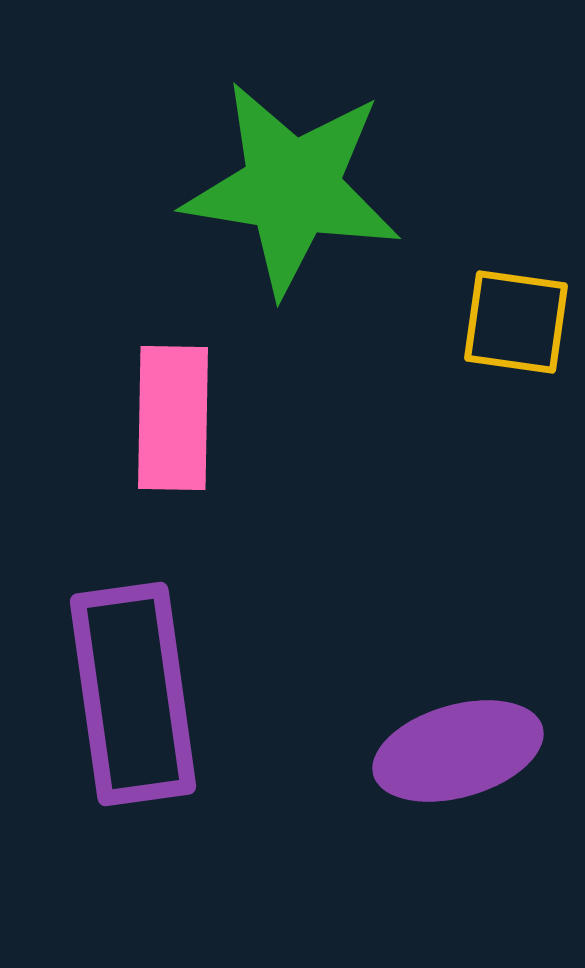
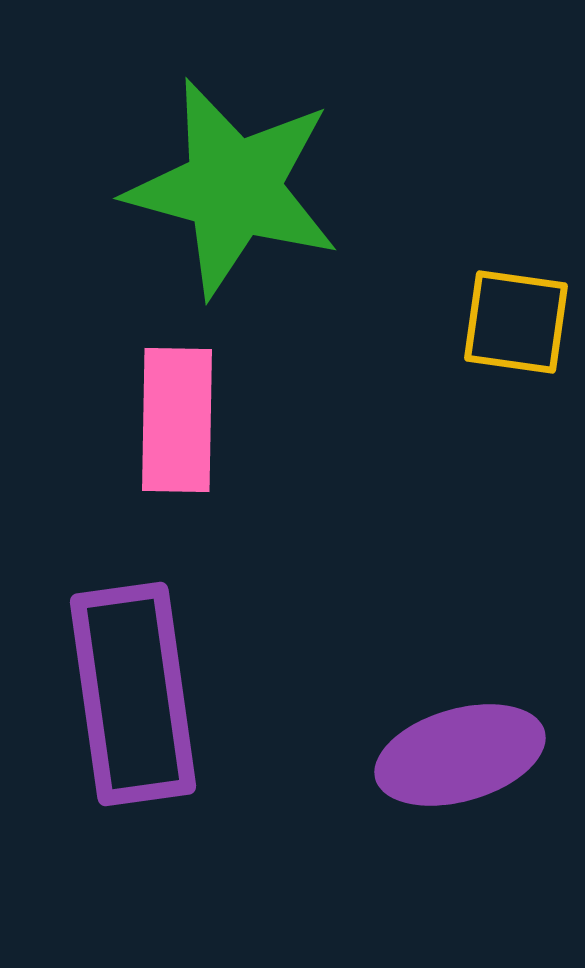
green star: moved 59 px left; rotated 6 degrees clockwise
pink rectangle: moved 4 px right, 2 px down
purple ellipse: moved 2 px right, 4 px down
